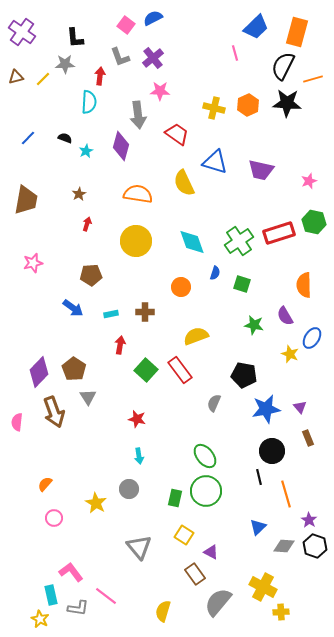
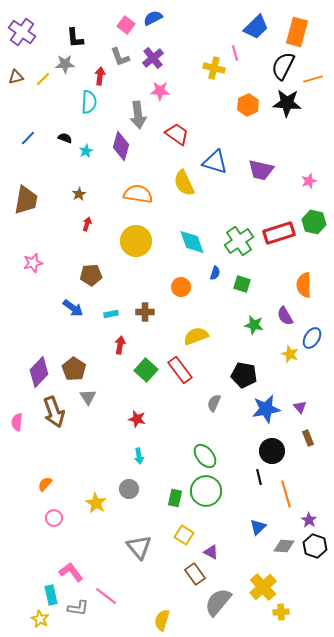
yellow cross at (214, 108): moved 40 px up
yellow cross at (263, 587): rotated 20 degrees clockwise
yellow semicircle at (163, 611): moved 1 px left, 9 px down
